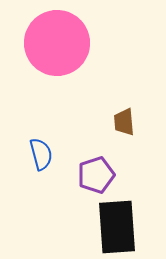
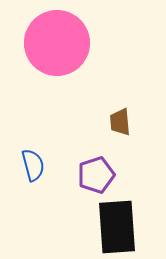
brown trapezoid: moved 4 px left
blue semicircle: moved 8 px left, 11 px down
